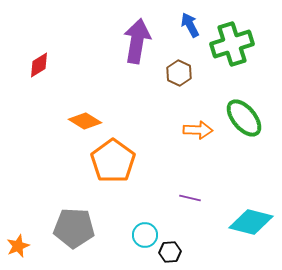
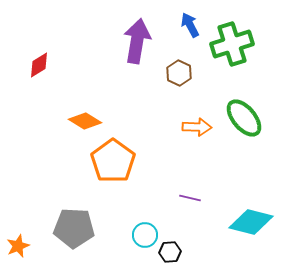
orange arrow: moved 1 px left, 3 px up
